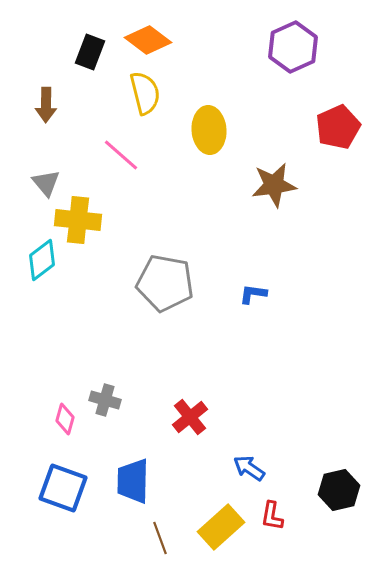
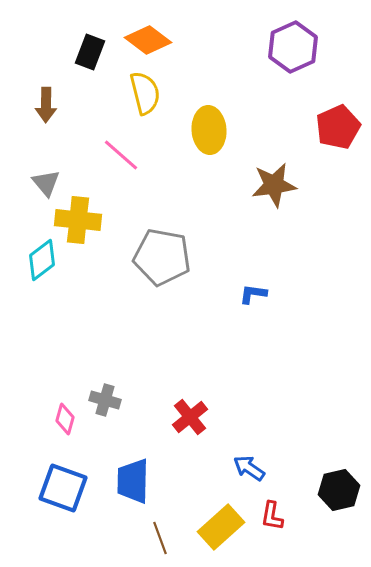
gray pentagon: moved 3 px left, 26 px up
